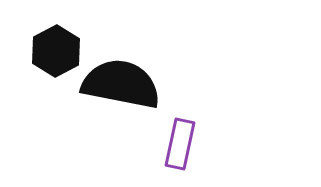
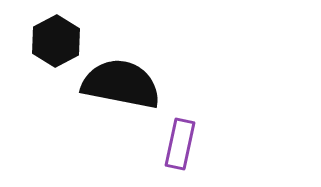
black hexagon: moved 10 px up
